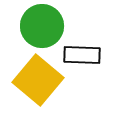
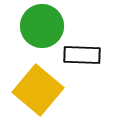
yellow square: moved 10 px down
